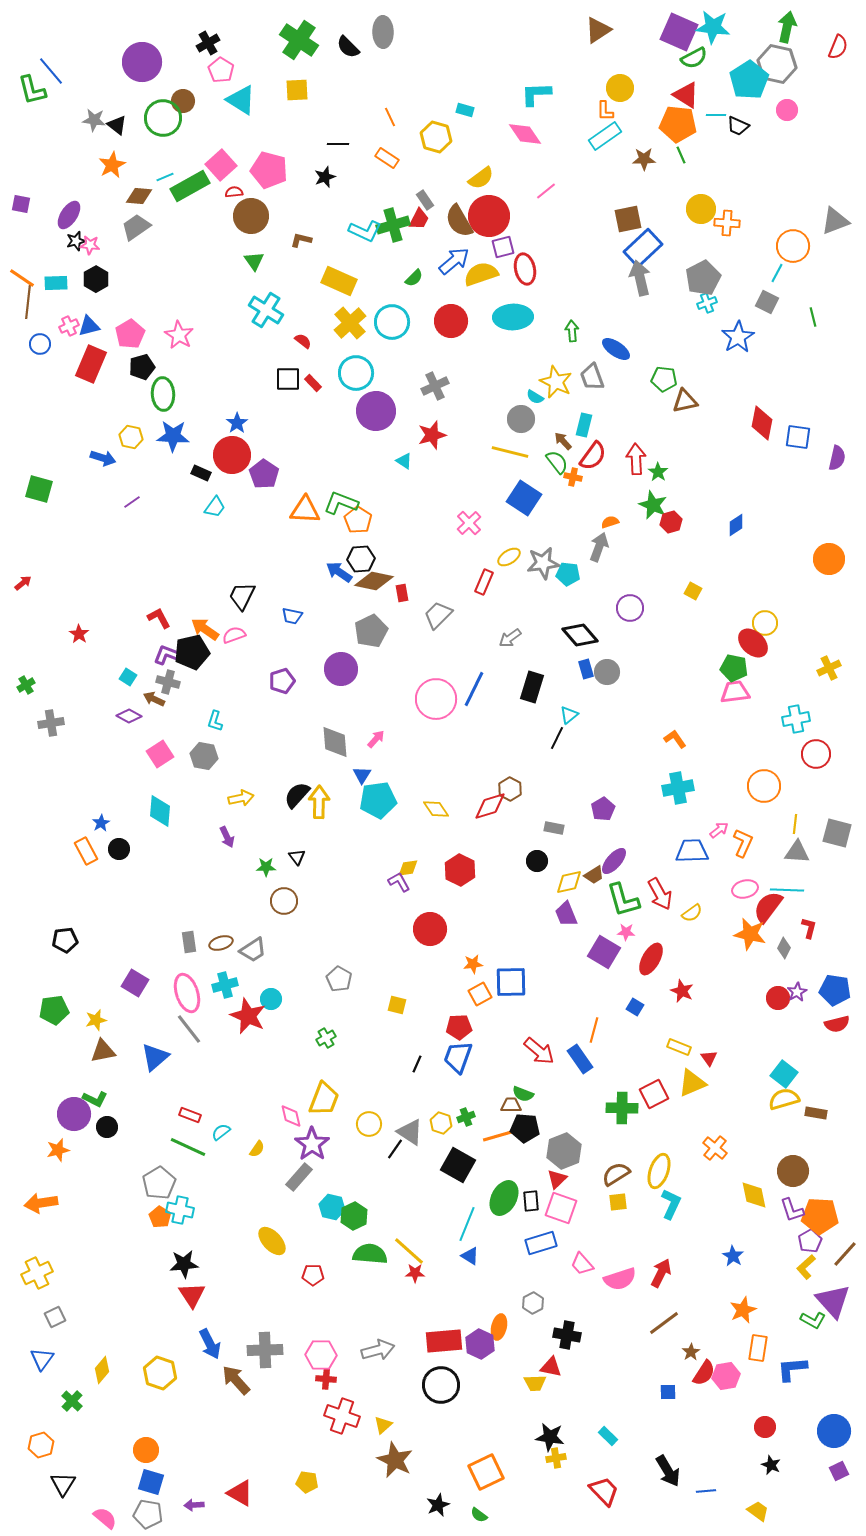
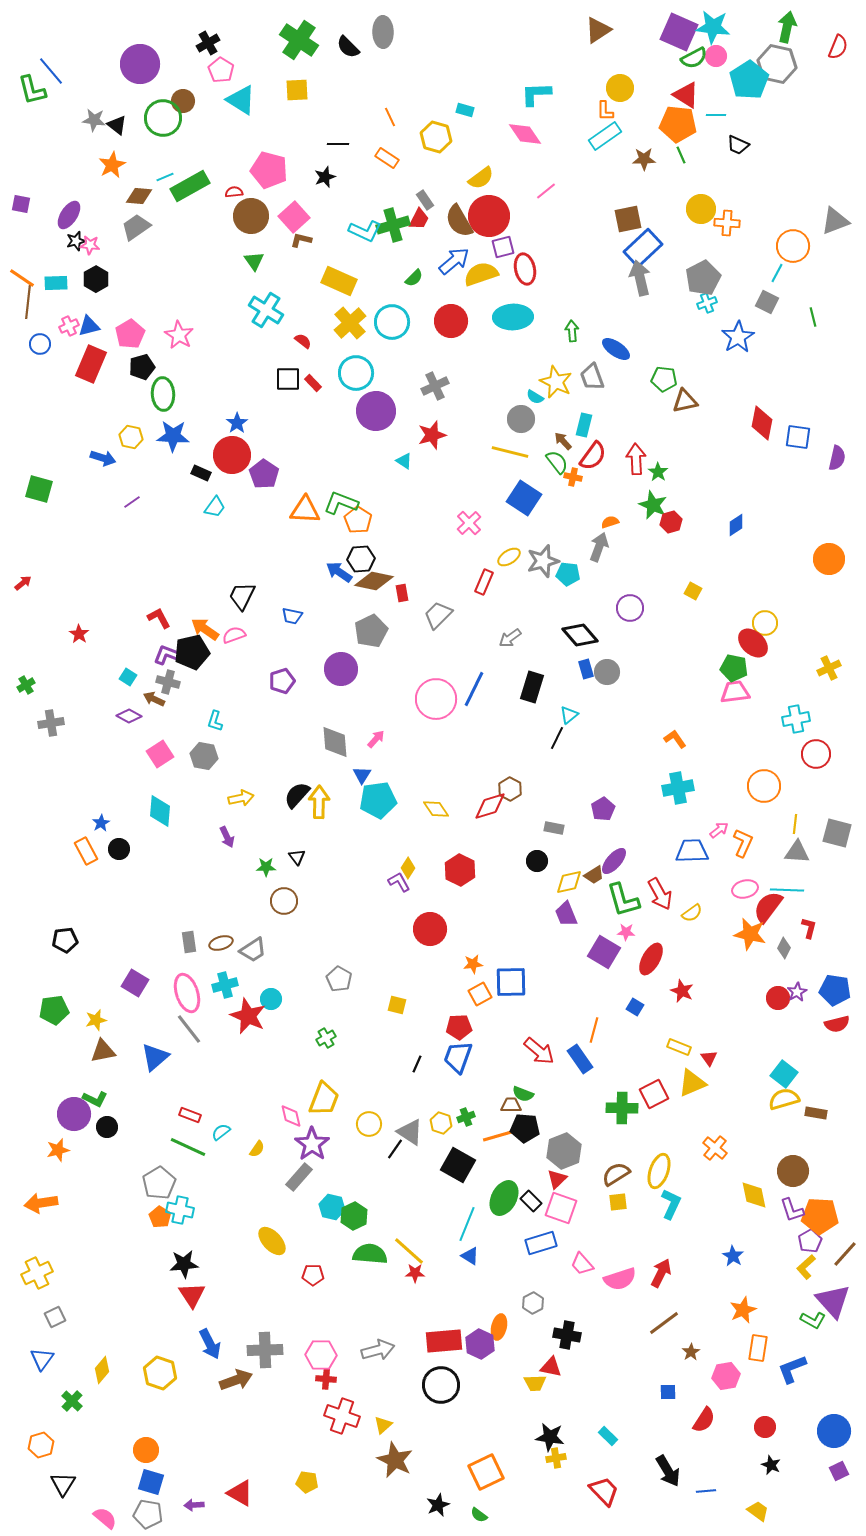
purple circle at (142, 62): moved 2 px left, 2 px down
pink circle at (787, 110): moved 71 px left, 54 px up
black trapezoid at (738, 126): moved 19 px down
pink square at (221, 165): moved 73 px right, 52 px down
gray star at (543, 563): moved 2 px up; rotated 8 degrees counterclockwise
yellow diamond at (408, 868): rotated 50 degrees counterclockwise
black rectangle at (531, 1201): rotated 40 degrees counterclockwise
blue L-shape at (792, 1369): rotated 16 degrees counterclockwise
red semicircle at (704, 1373): moved 47 px down
brown arrow at (236, 1380): rotated 112 degrees clockwise
